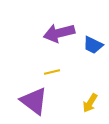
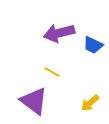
yellow line: rotated 42 degrees clockwise
yellow arrow: rotated 18 degrees clockwise
